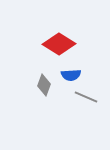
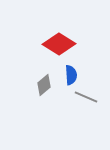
blue semicircle: rotated 90 degrees counterclockwise
gray diamond: rotated 30 degrees clockwise
